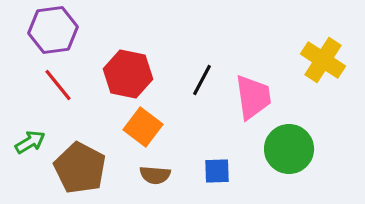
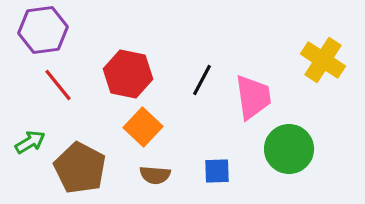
purple hexagon: moved 10 px left
orange square: rotated 6 degrees clockwise
